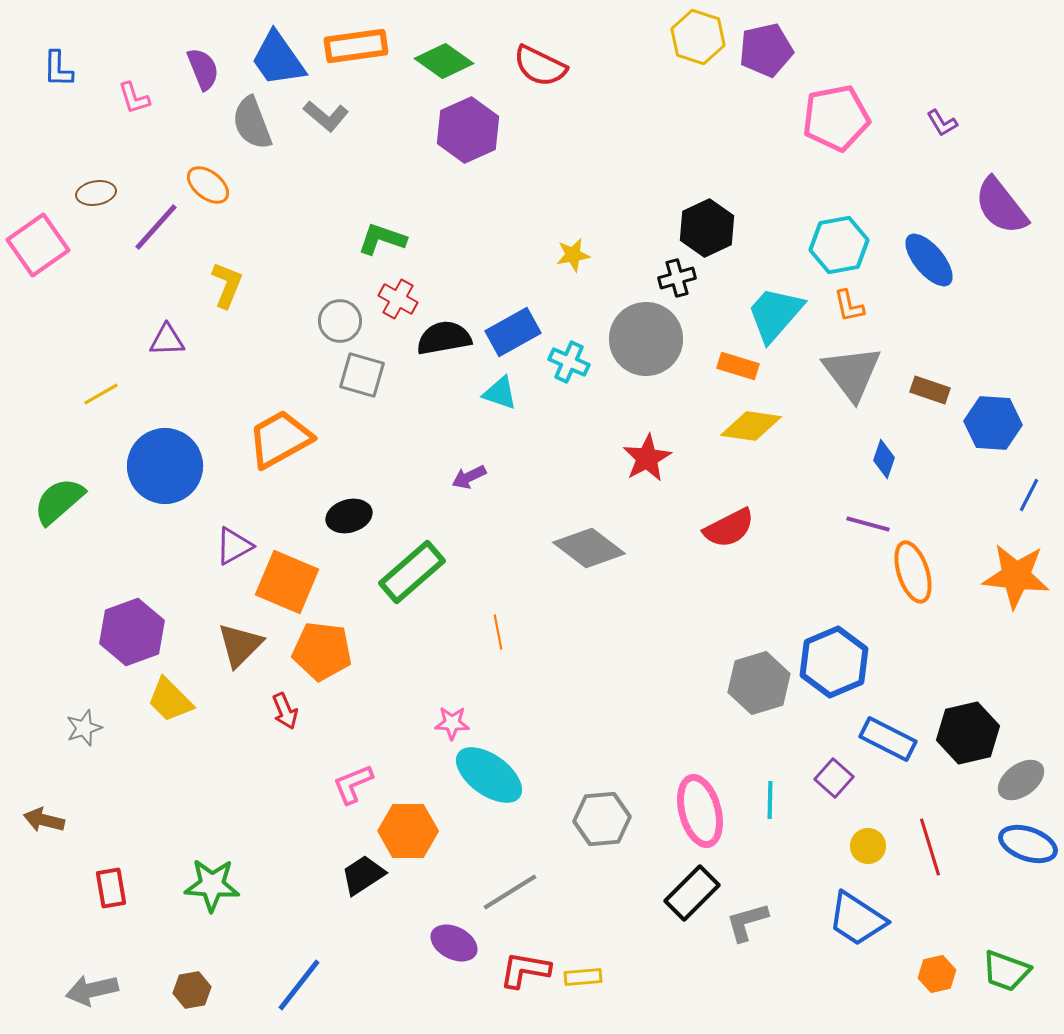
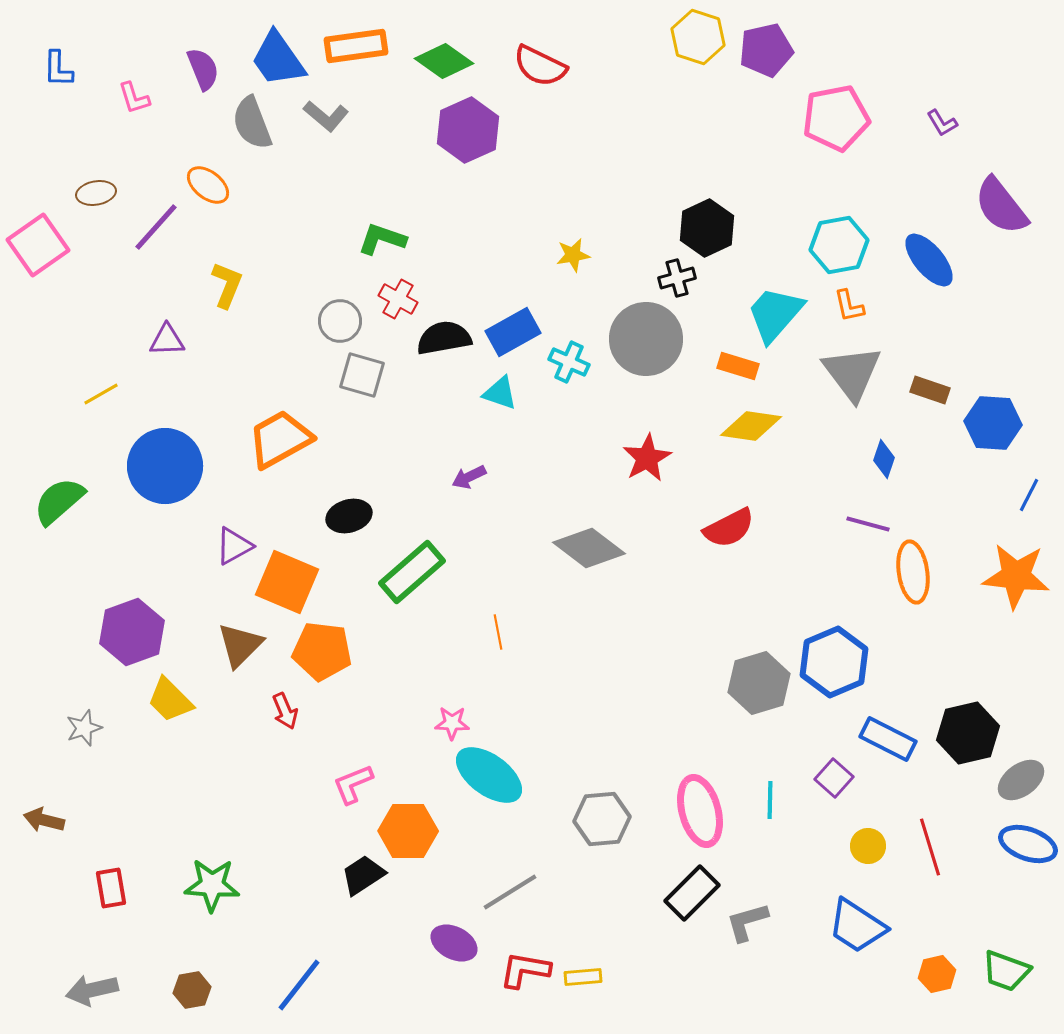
orange ellipse at (913, 572): rotated 10 degrees clockwise
blue trapezoid at (857, 919): moved 7 px down
